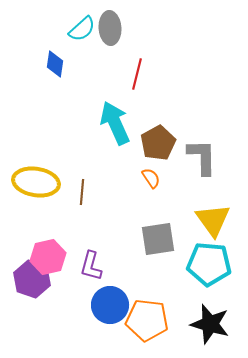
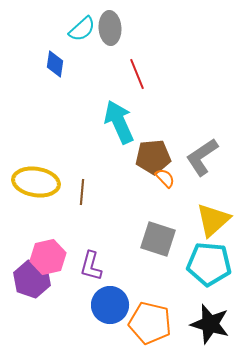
red line: rotated 36 degrees counterclockwise
cyan arrow: moved 4 px right, 1 px up
brown pentagon: moved 5 px left, 14 px down; rotated 24 degrees clockwise
gray L-shape: rotated 123 degrees counterclockwise
orange semicircle: moved 14 px right; rotated 10 degrees counterclockwise
yellow triangle: rotated 24 degrees clockwise
gray square: rotated 27 degrees clockwise
orange pentagon: moved 3 px right, 3 px down; rotated 6 degrees clockwise
